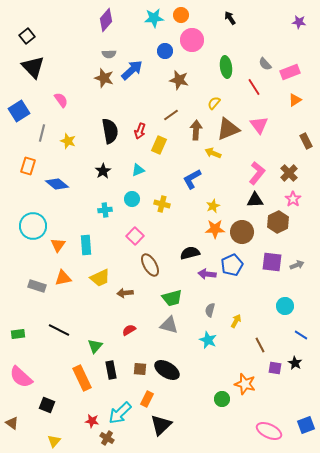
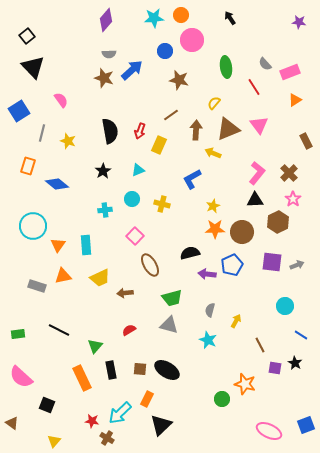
orange triangle at (63, 278): moved 2 px up
